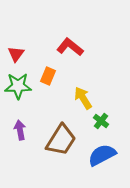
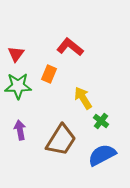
orange rectangle: moved 1 px right, 2 px up
